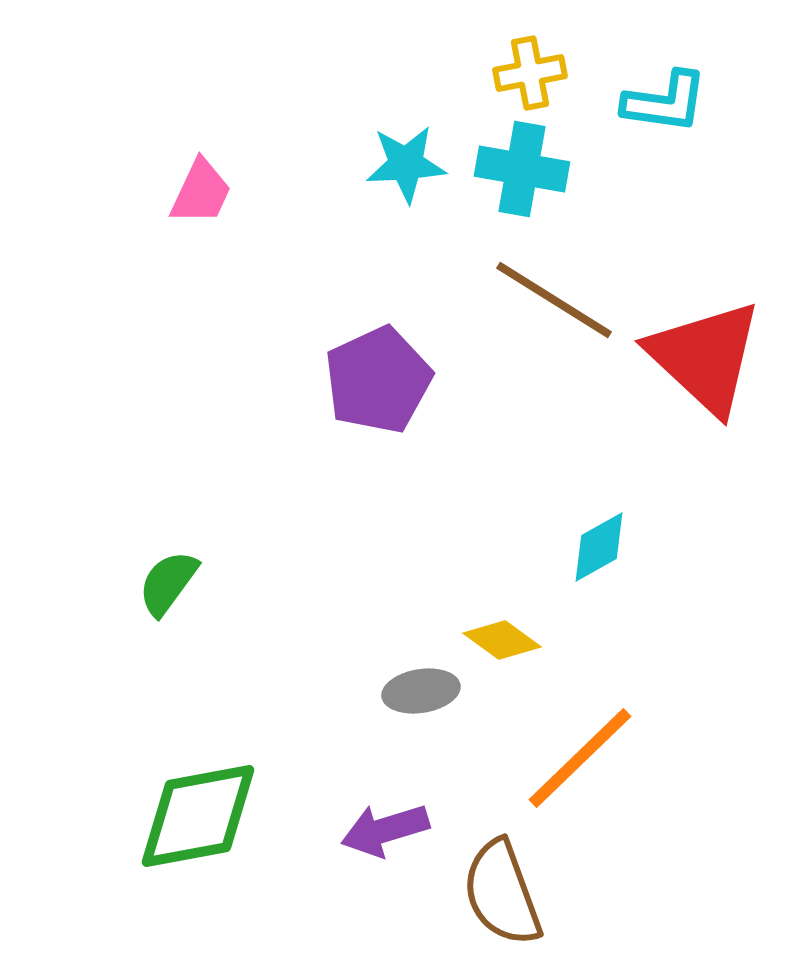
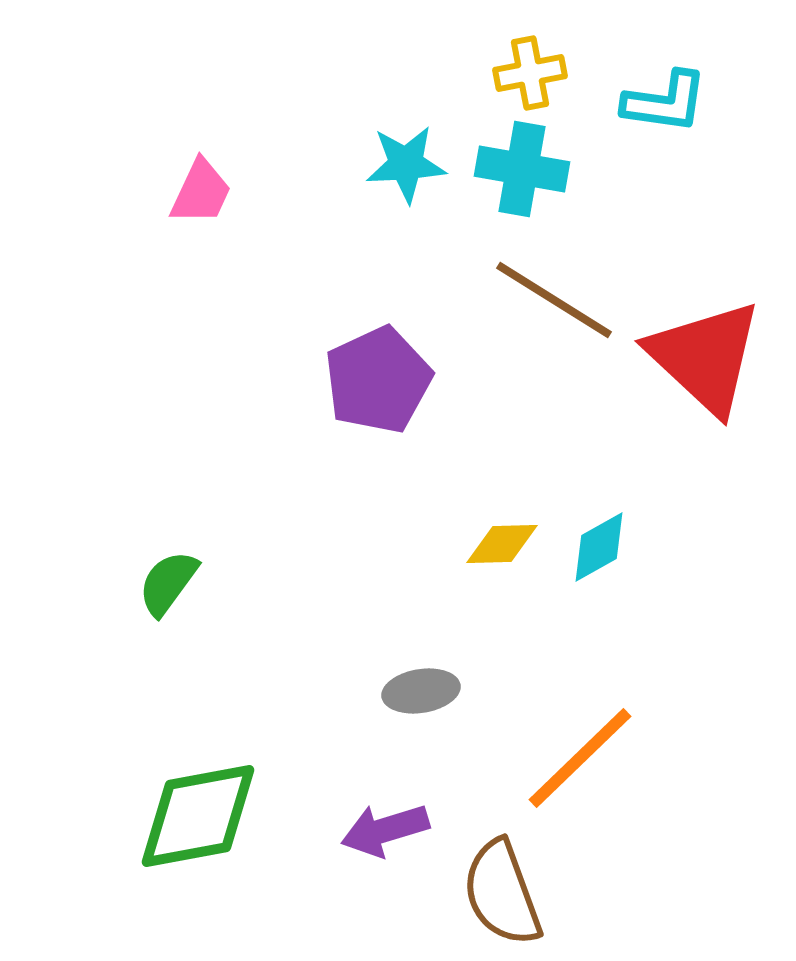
yellow diamond: moved 96 px up; rotated 38 degrees counterclockwise
